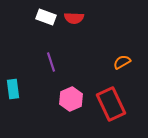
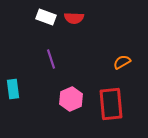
purple line: moved 3 px up
red rectangle: rotated 20 degrees clockwise
